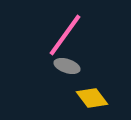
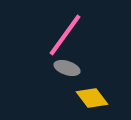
gray ellipse: moved 2 px down
